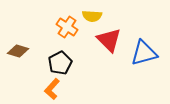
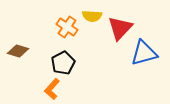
red triangle: moved 11 px right, 12 px up; rotated 28 degrees clockwise
black pentagon: moved 3 px right
